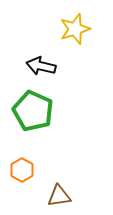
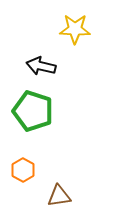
yellow star: rotated 20 degrees clockwise
green pentagon: rotated 6 degrees counterclockwise
orange hexagon: moved 1 px right
